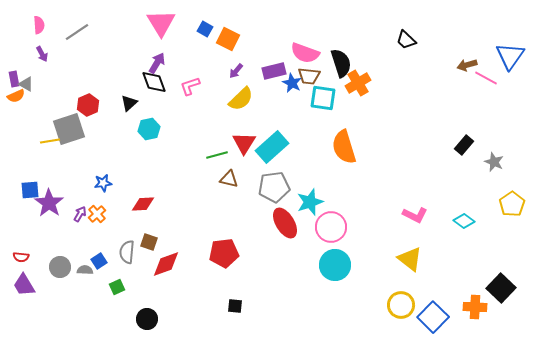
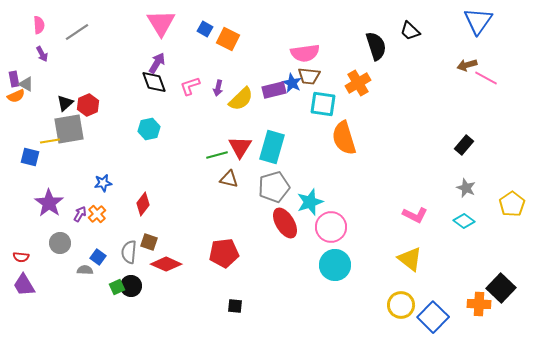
black trapezoid at (406, 40): moved 4 px right, 9 px up
pink semicircle at (305, 53): rotated 28 degrees counterclockwise
blue triangle at (510, 56): moved 32 px left, 35 px up
black semicircle at (341, 63): moved 35 px right, 17 px up
purple arrow at (236, 71): moved 18 px left, 17 px down; rotated 28 degrees counterclockwise
purple rectangle at (274, 71): moved 19 px down
cyan square at (323, 98): moved 6 px down
black triangle at (129, 103): moved 64 px left
gray square at (69, 129): rotated 8 degrees clockwise
red triangle at (244, 143): moved 4 px left, 4 px down
cyan rectangle at (272, 147): rotated 32 degrees counterclockwise
orange semicircle at (344, 147): moved 9 px up
gray star at (494, 162): moved 28 px left, 26 px down
gray pentagon at (274, 187): rotated 8 degrees counterclockwise
blue square at (30, 190): moved 33 px up; rotated 18 degrees clockwise
red diamond at (143, 204): rotated 50 degrees counterclockwise
gray semicircle at (127, 252): moved 2 px right
blue square at (99, 261): moved 1 px left, 4 px up; rotated 21 degrees counterclockwise
red diamond at (166, 264): rotated 44 degrees clockwise
gray circle at (60, 267): moved 24 px up
orange cross at (475, 307): moved 4 px right, 3 px up
black circle at (147, 319): moved 16 px left, 33 px up
